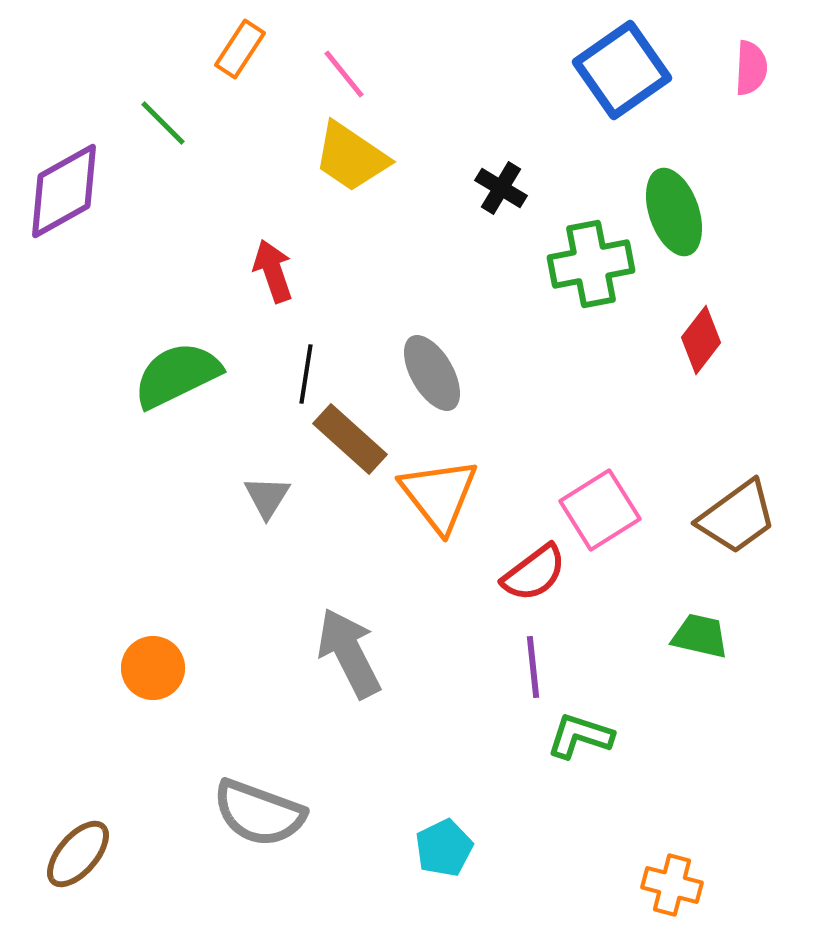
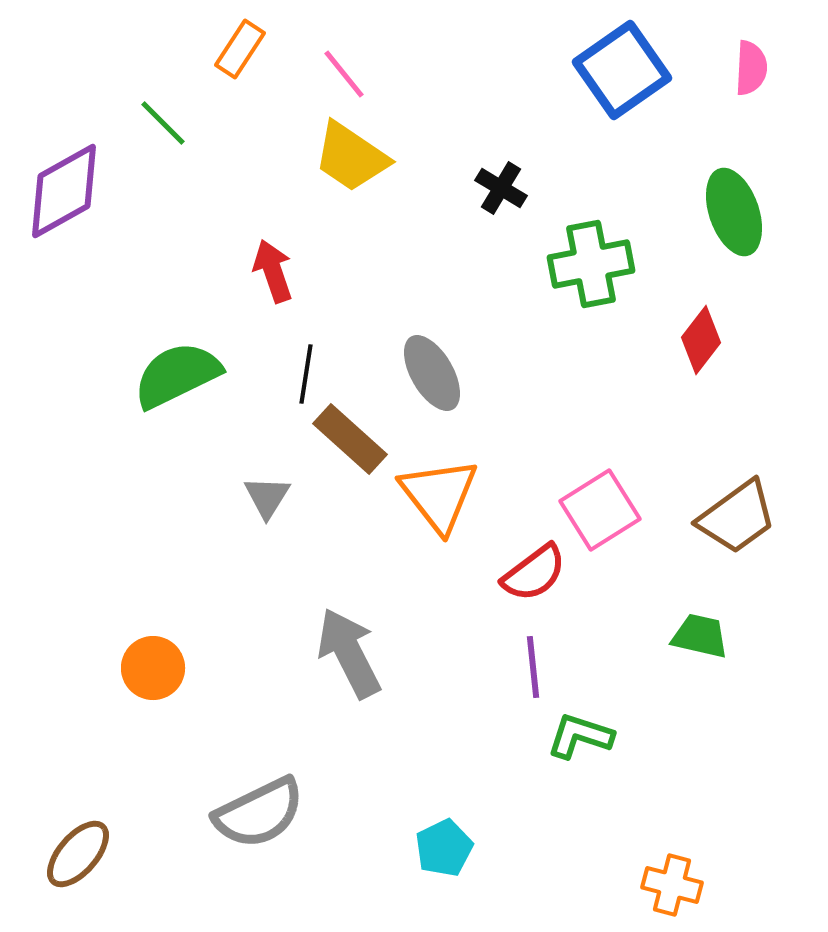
green ellipse: moved 60 px right
gray semicircle: rotated 46 degrees counterclockwise
